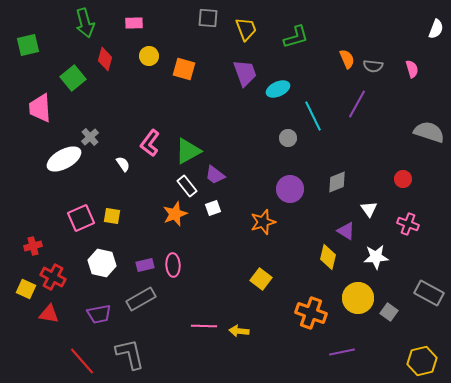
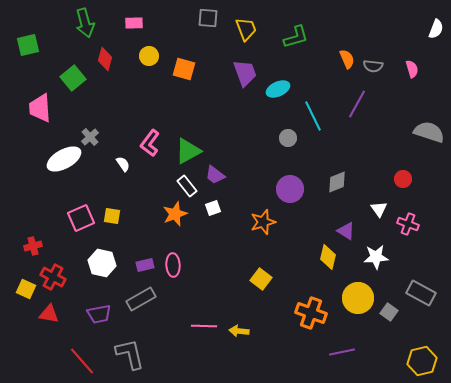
white triangle at (369, 209): moved 10 px right
gray rectangle at (429, 293): moved 8 px left
